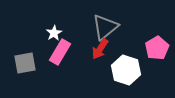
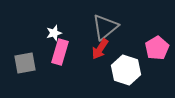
white star: rotated 14 degrees clockwise
pink rectangle: rotated 15 degrees counterclockwise
